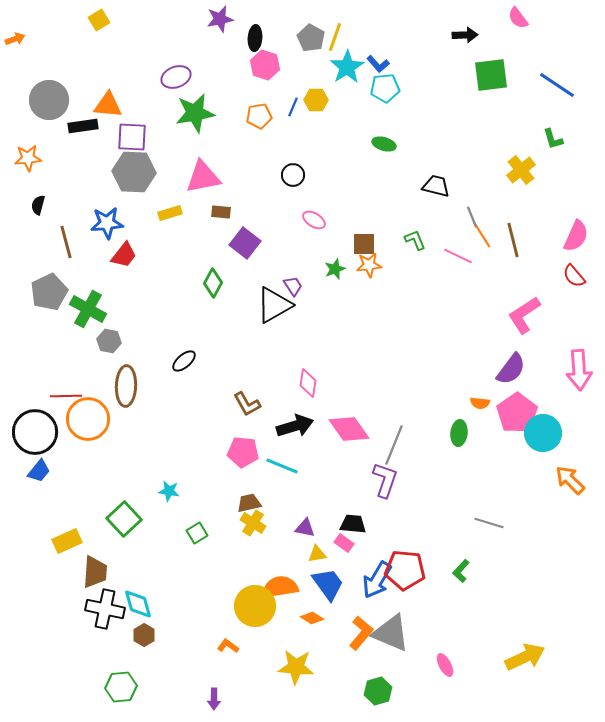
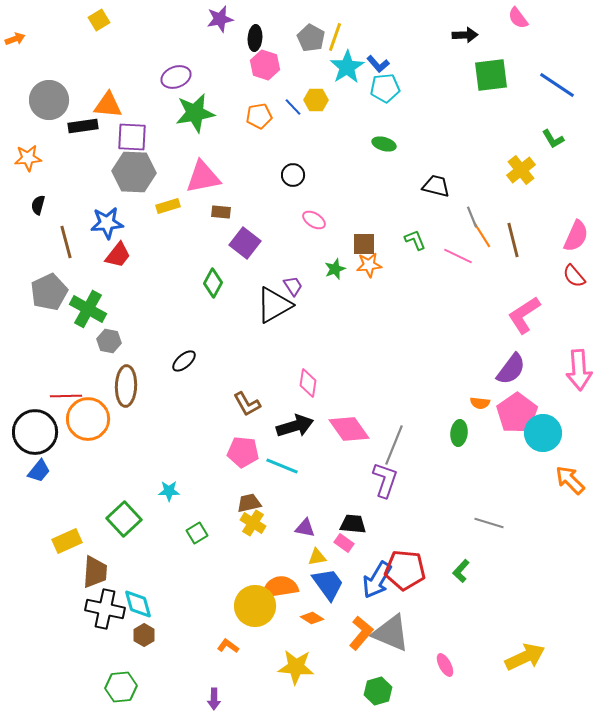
blue line at (293, 107): rotated 66 degrees counterclockwise
green L-shape at (553, 139): rotated 15 degrees counterclockwise
yellow rectangle at (170, 213): moved 2 px left, 7 px up
red trapezoid at (124, 255): moved 6 px left
cyan star at (169, 491): rotated 10 degrees counterclockwise
yellow triangle at (317, 554): moved 3 px down
